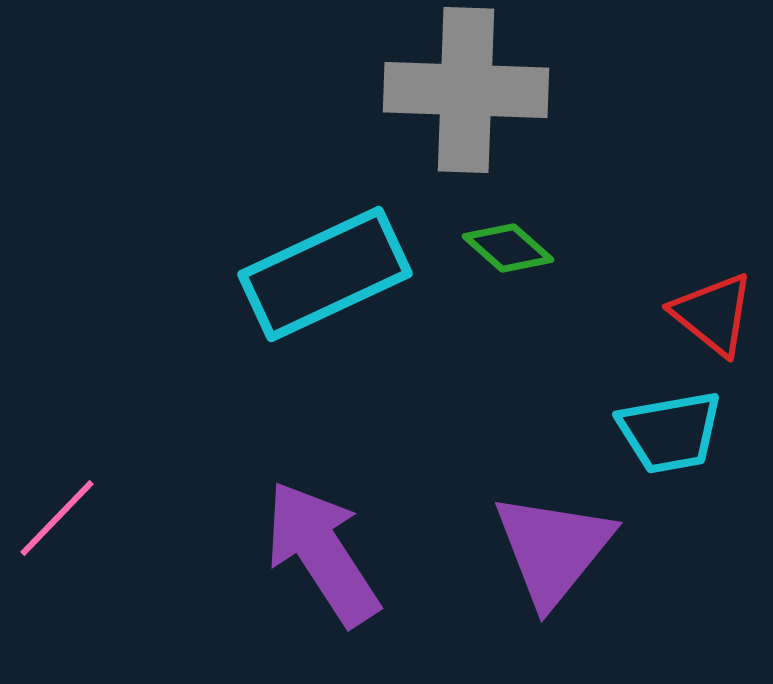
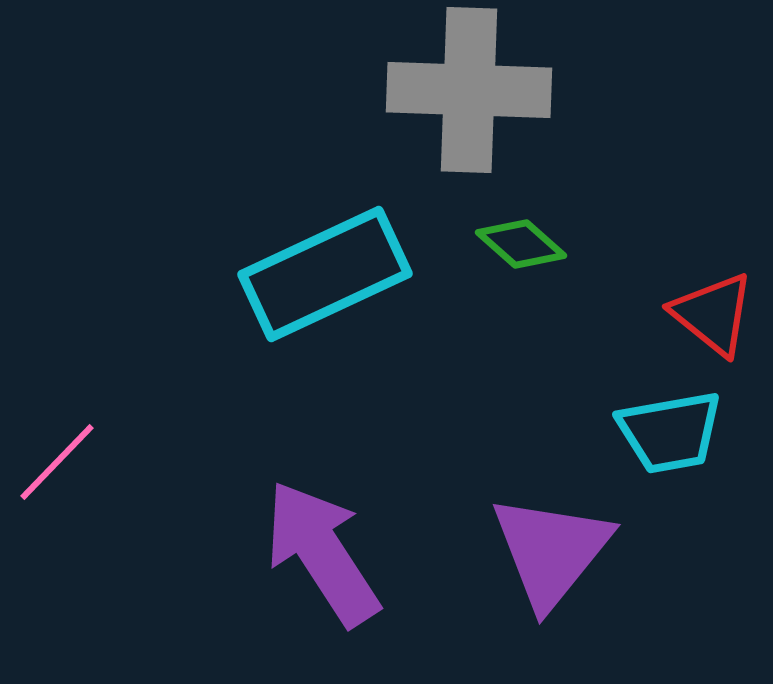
gray cross: moved 3 px right
green diamond: moved 13 px right, 4 px up
pink line: moved 56 px up
purple triangle: moved 2 px left, 2 px down
